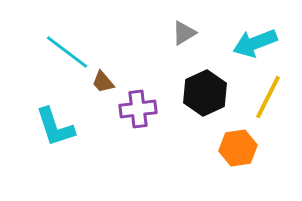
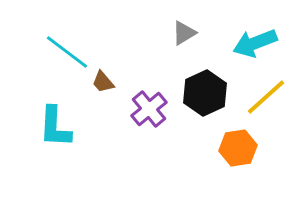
yellow line: moved 2 px left; rotated 21 degrees clockwise
purple cross: moved 11 px right; rotated 33 degrees counterclockwise
cyan L-shape: rotated 21 degrees clockwise
